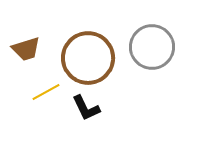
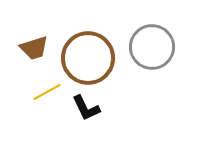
brown trapezoid: moved 8 px right, 1 px up
yellow line: moved 1 px right
